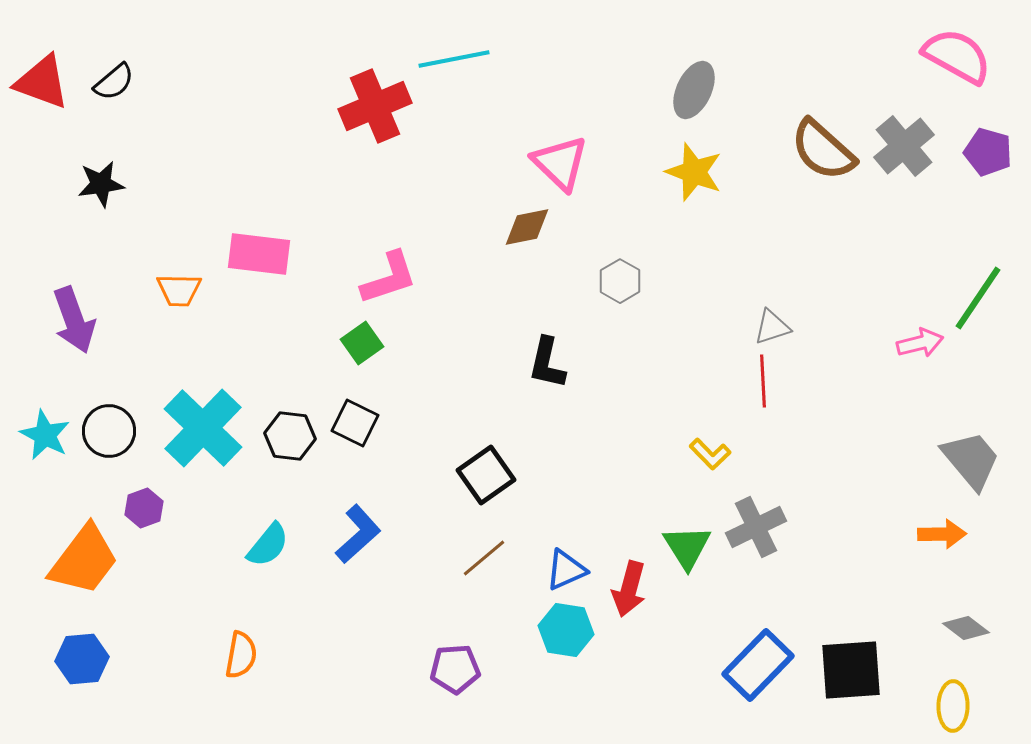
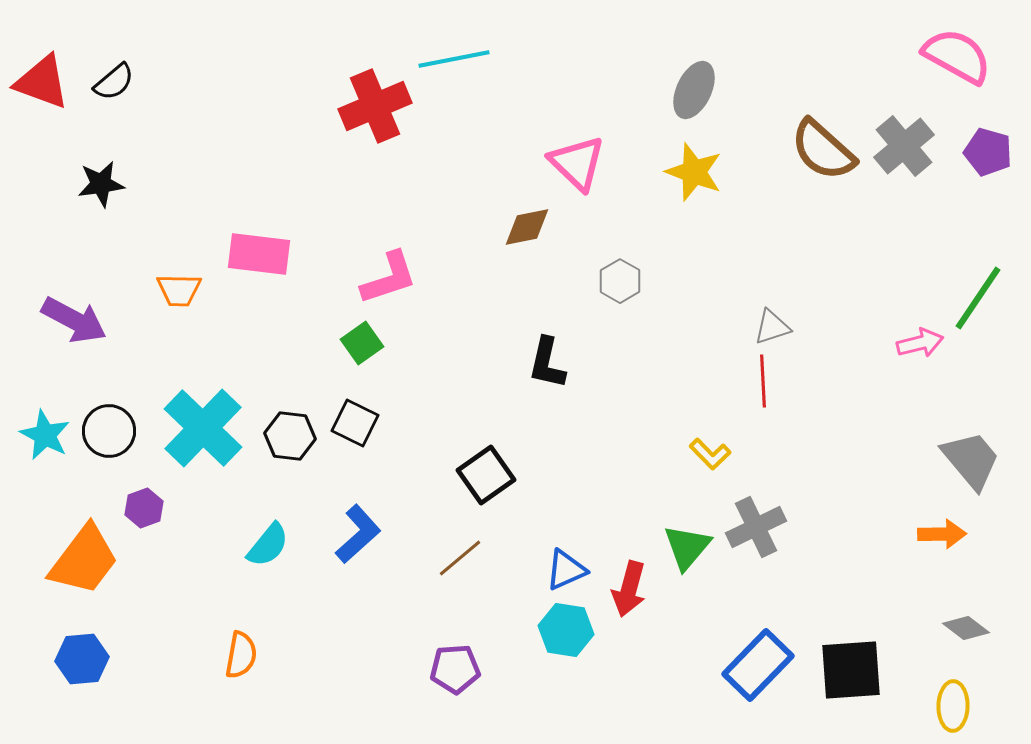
pink triangle at (560, 163): moved 17 px right
purple arrow at (74, 320): rotated 42 degrees counterclockwise
green triangle at (687, 547): rotated 12 degrees clockwise
brown line at (484, 558): moved 24 px left
